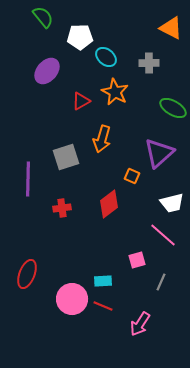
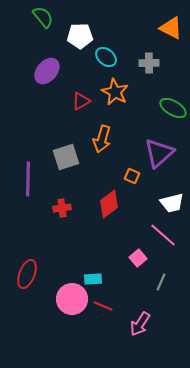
white pentagon: moved 1 px up
pink square: moved 1 px right, 2 px up; rotated 24 degrees counterclockwise
cyan rectangle: moved 10 px left, 2 px up
